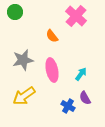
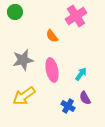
pink cross: rotated 15 degrees clockwise
